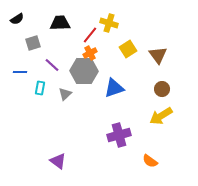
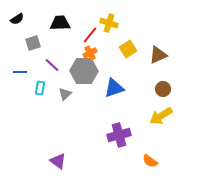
brown triangle: rotated 42 degrees clockwise
brown circle: moved 1 px right
